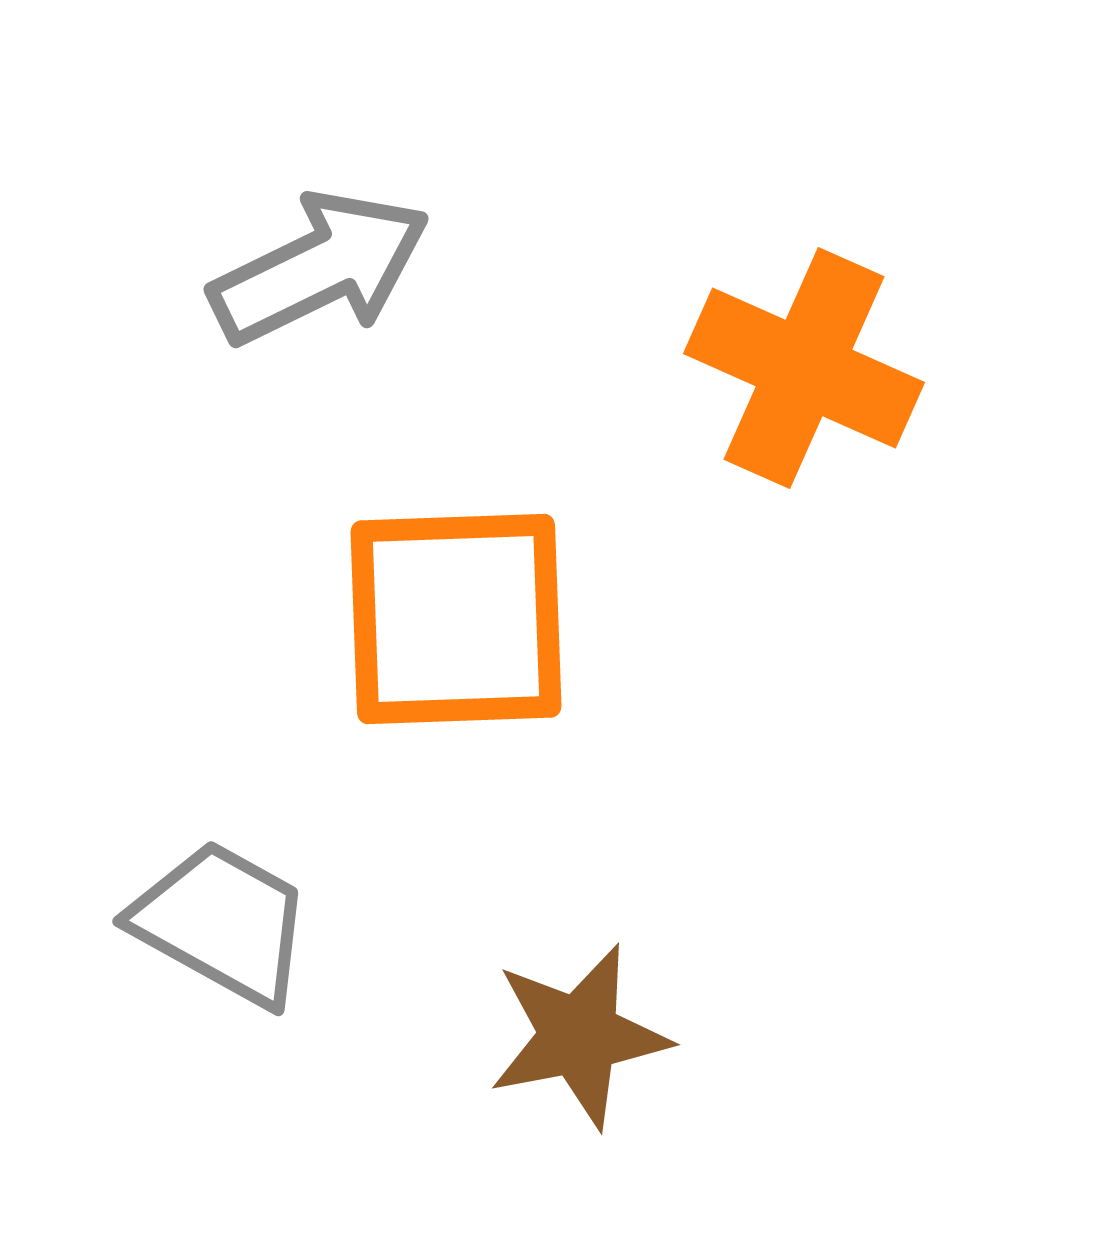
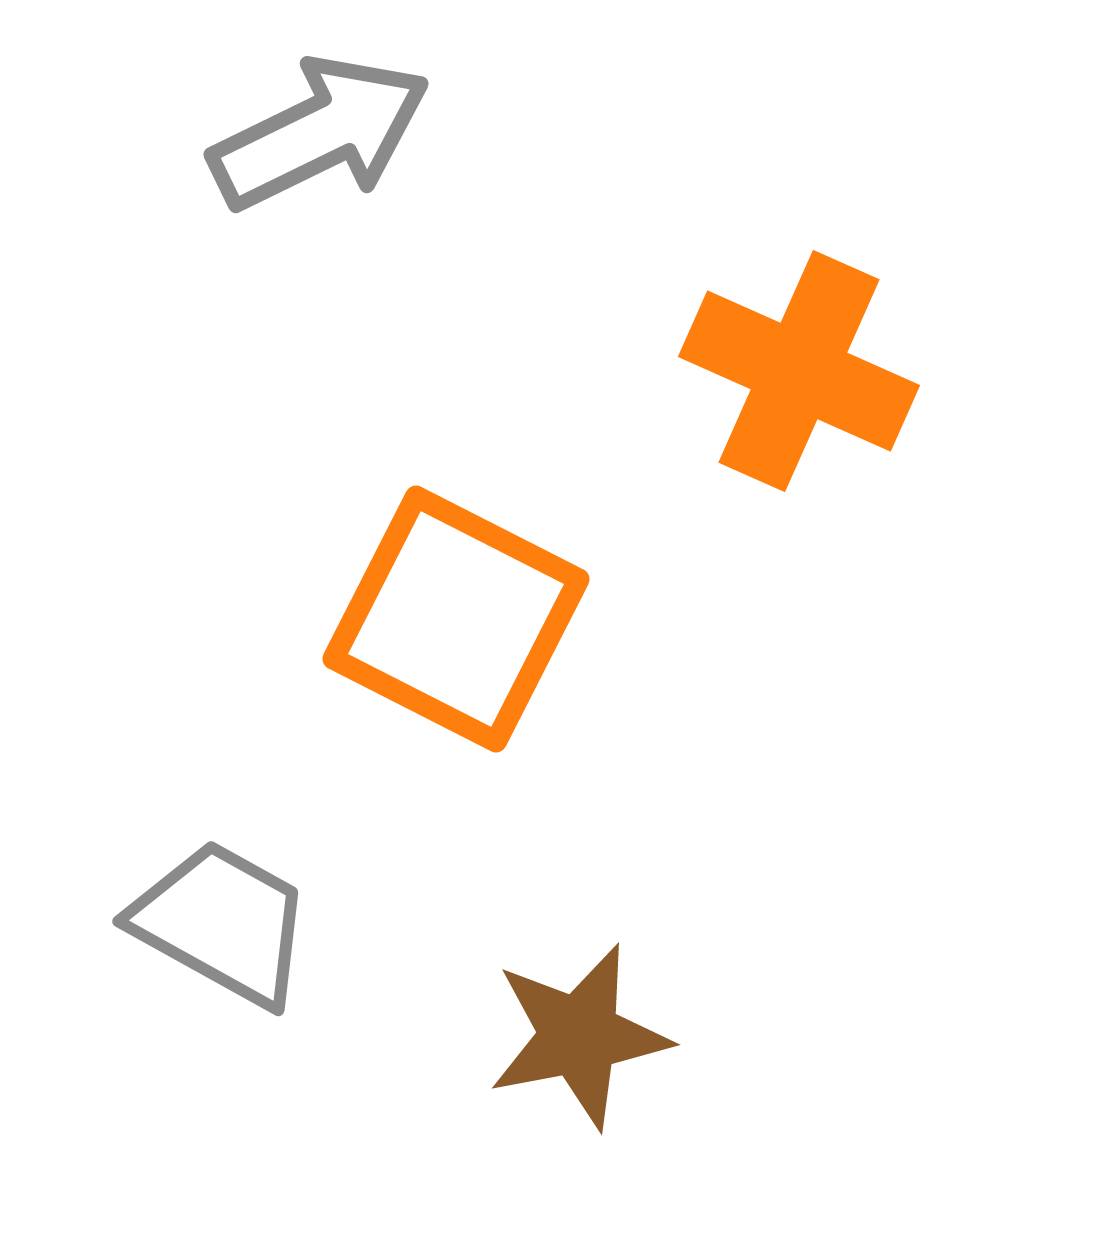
gray arrow: moved 135 px up
orange cross: moved 5 px left, 3 px down
orange square: rotated 29 degrees clockwise
